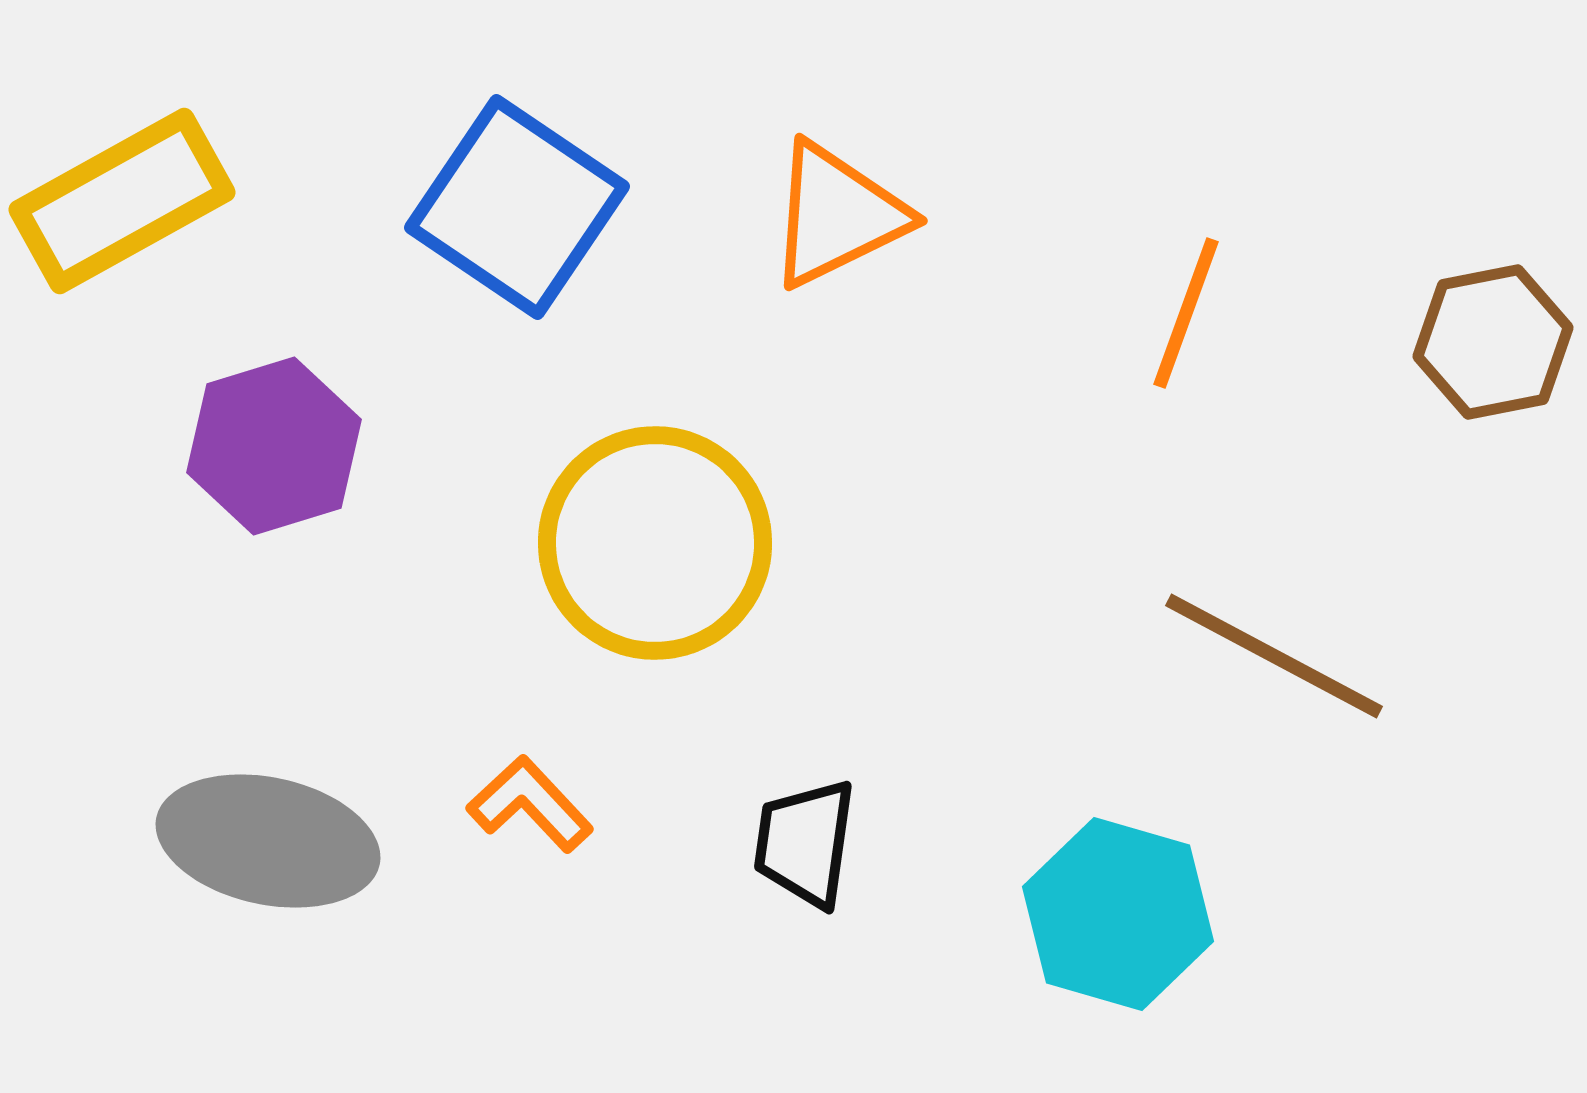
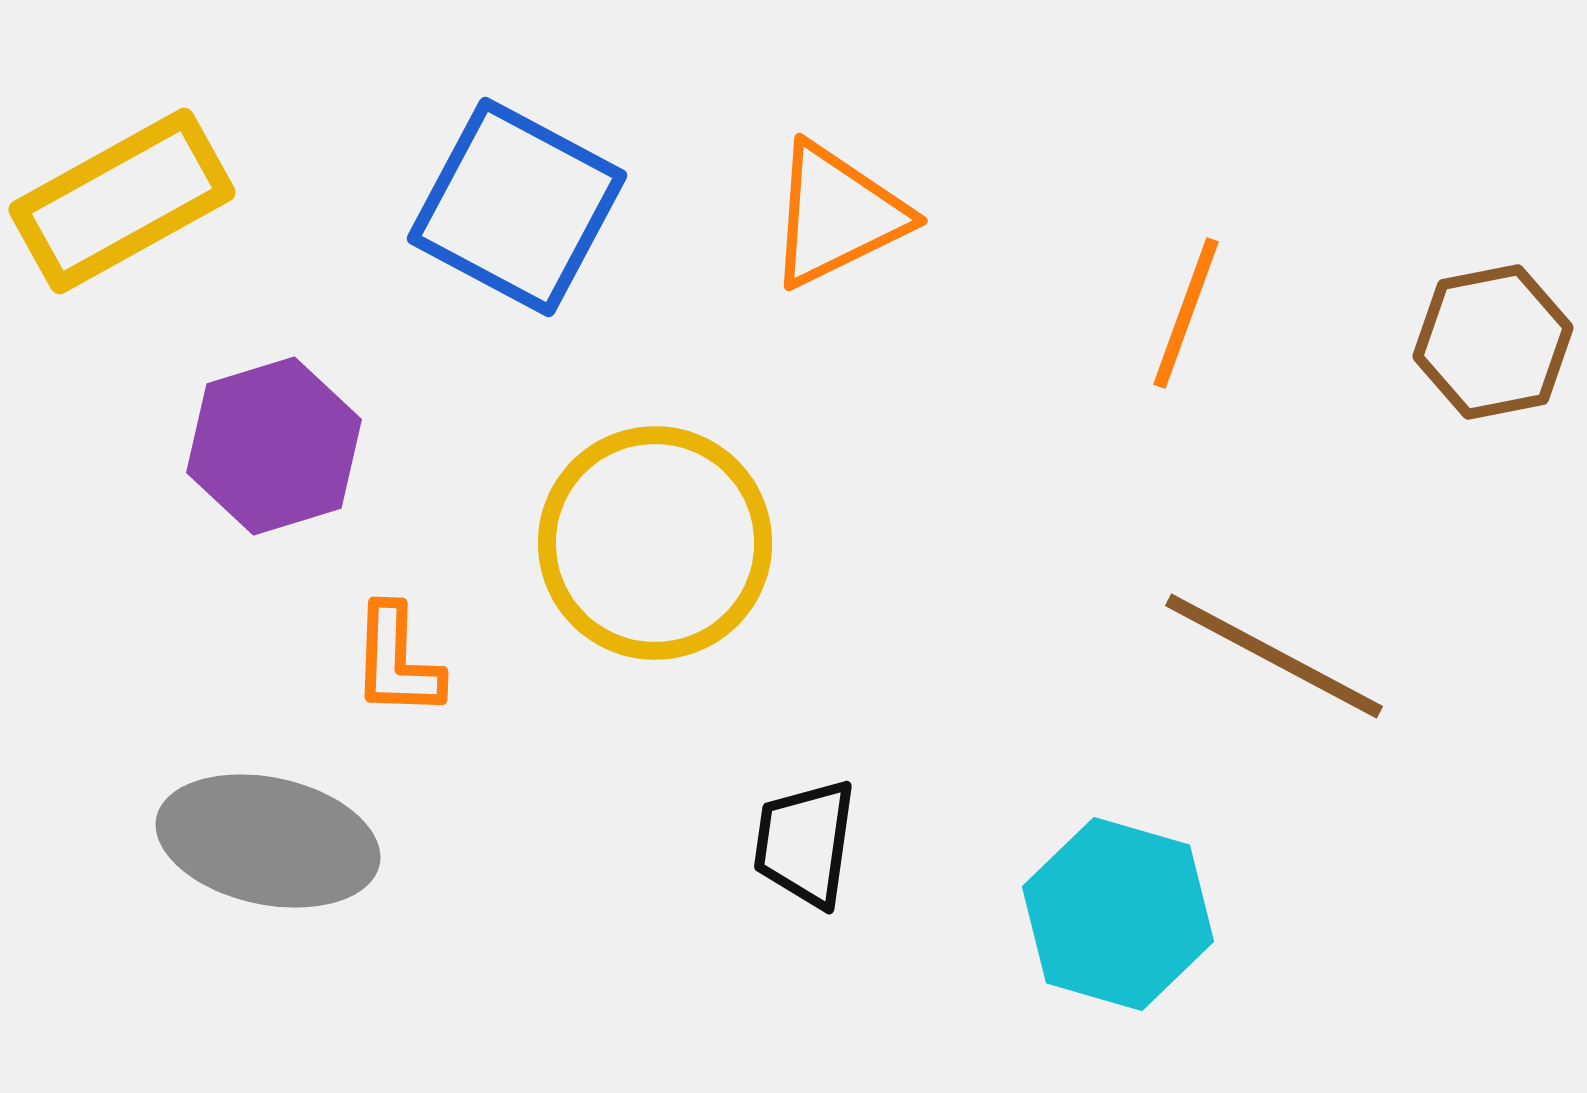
blue square: rotated 6 degrees counterclockwise
orange L-shape: moved 133 px left, 143 px up; rotated 135 degrees counterclockwise
